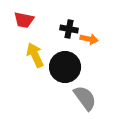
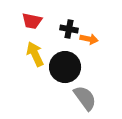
red trapezoid: moved 8 px right, 1 px down
yellow arrow: moved 1 px up
